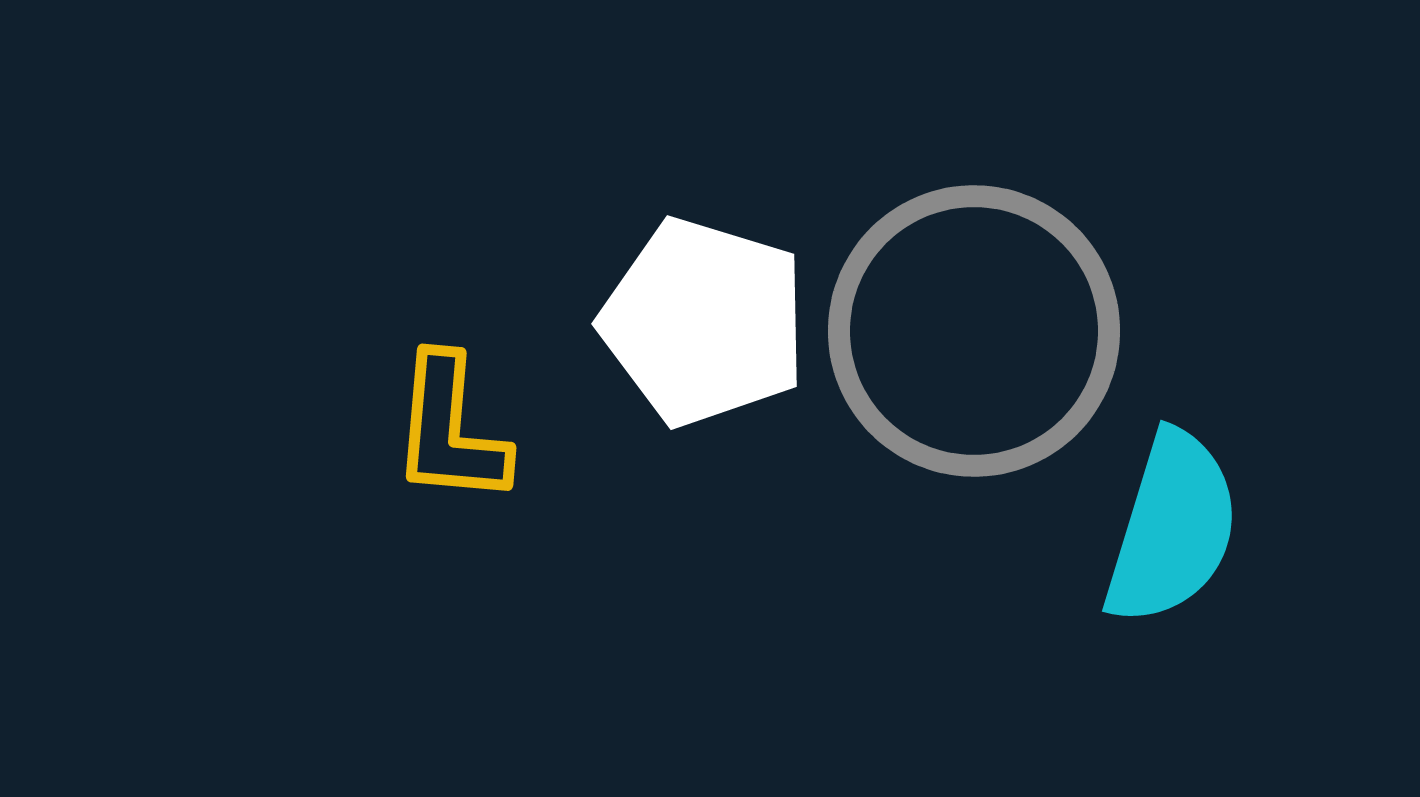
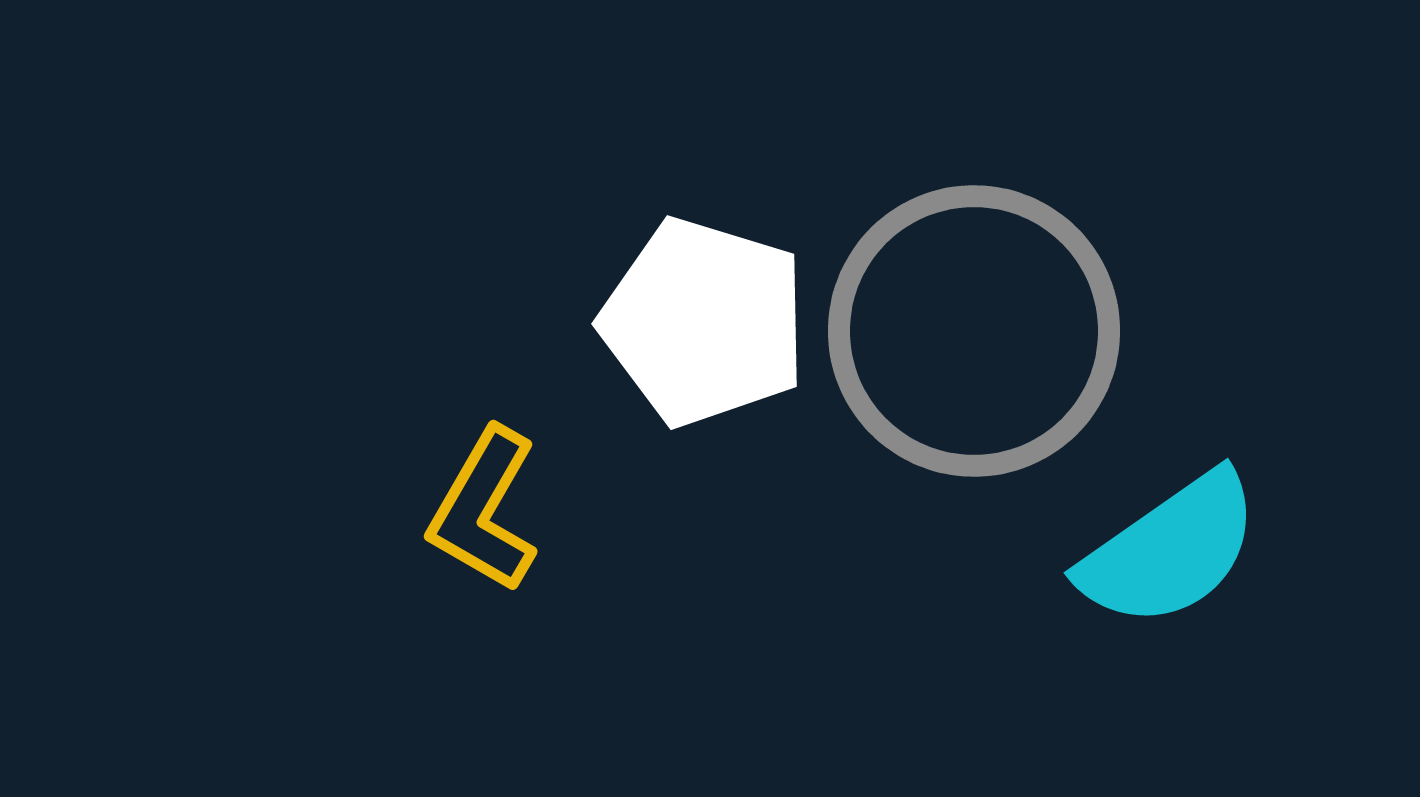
yellow L-shape: moved 34 px right, 80 px down; rotated 25 degrees clockwise
cyan semicircle: moved 2 px left, 22 px down; rotated 38 degrees clockwise
